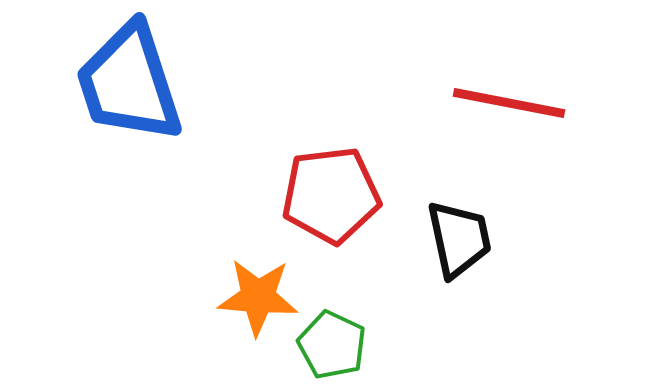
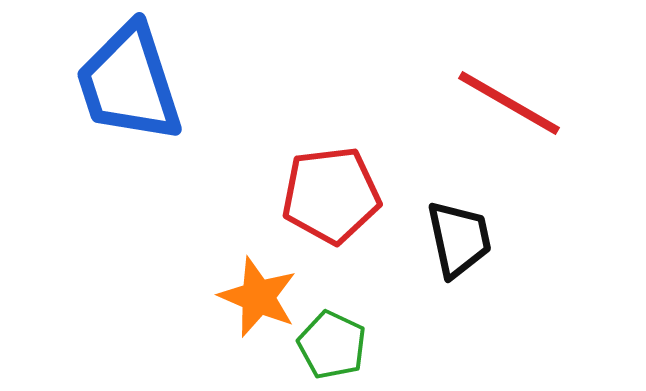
red line: rotated 19 degrees clockwise
orange star: rotated 18 degrees clockwise
